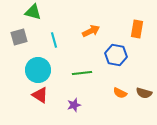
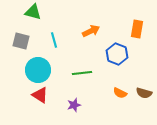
gray square: moved 2 px right, 4 px down; rotated 30 degrees clockwise
blue hexagon: moved 1 px right, 1 px up; rotated 10 degrees clockwise
